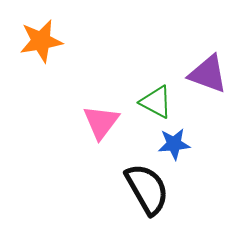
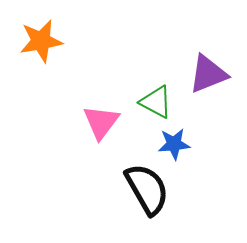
purple triangle: rotated 42 degrees counterclockwise
